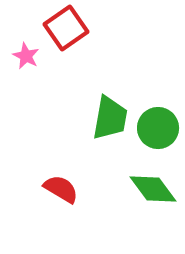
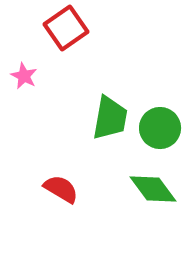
pink star: moved 2 px left, 20 px down
green circle: moved 2 px right
